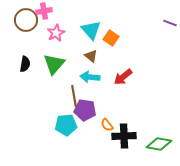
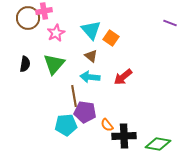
brown circle: moved 2 px right, 2 px up
purple pentagon: moved 2 px down
green diamond: moved 1 px left
